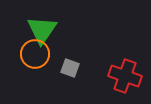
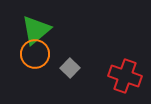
green triangle: moved 6 px left; rotated 16 degrees clockwise
gray square: rotated 24 degrees clockwise
